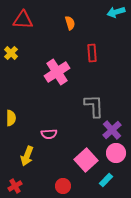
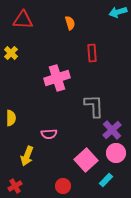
cyan arrow: moved 2 px right
pink cross: moved 6 px down; rotated 15 degrees clockwise
